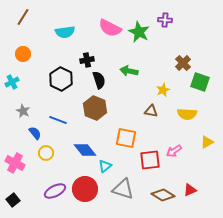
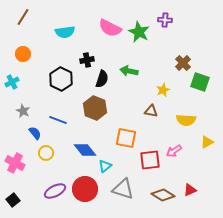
black semicircle: moved 3 px right, 1 px up; rotated 36 degrees clockwise
yellow semicircle: moved 1 px left, 6 px down
